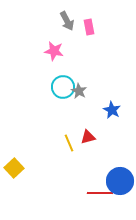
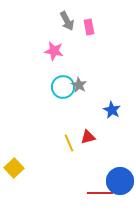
gray star: moved 6 px up
